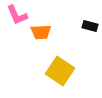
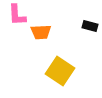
pink L-shape: rotated 20 degrees clockwise
